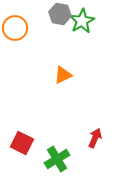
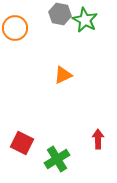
green star: moved 3 px right, 1 px up; rotated 15 degrees counterclockwise
red arrow: moved 3 px right, 1 px down; rotated 24 degrees counterclockwise
